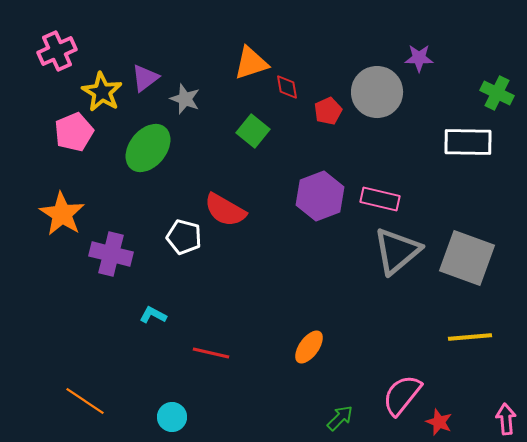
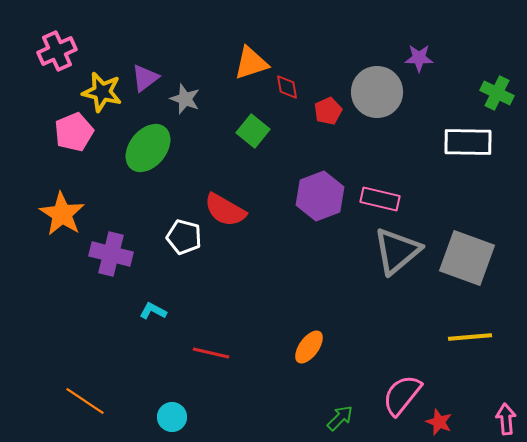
yellow star: rotated 18 degrees counterclockwise
cyan L-shape: moved 4 px up
